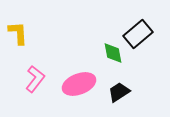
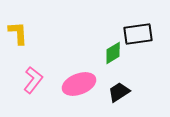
black rectangle: rotated 32 degrees clockwise
green diamond: rotated 70 degrees clockwise
pink L-shape: moved 2 px left, 1 px down
